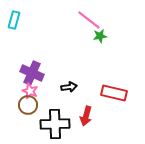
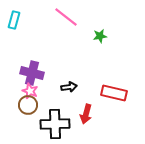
pink line: moved 23 px left, 3 px up
purple cross: rotated 10 degrees counterclockwise
red arrow: moved 2 px up
